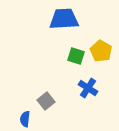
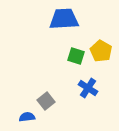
blue semicircle: moved 2 px right, 2 px up; rotated 77 degrees clockwise
